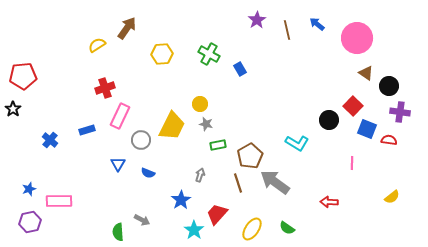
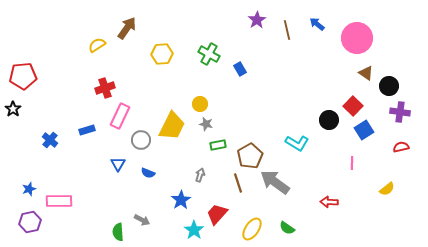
blue square at (367, 129): moved 3 px left, 1 px down; rotated 36 degrees clockwise
red semicircle at (389, 140): moved 12 px right, 7 px down; rotated 21 degrees counterclockwise
yellow semicircle at (392, 197): moved 5 px left, 8 px up
